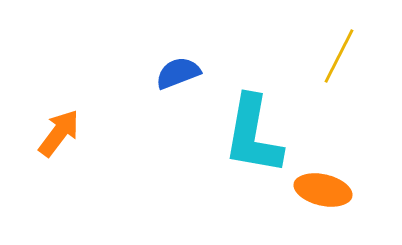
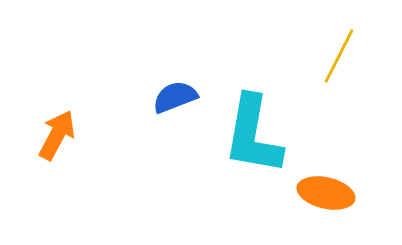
blue semicircle: moved 3 px left, 24 px down
orange arrow: moved 2 px left, 2 px down; rotated 9 degrees counterclockwise
orange ellipse: moved 3 px right, 3 px down
